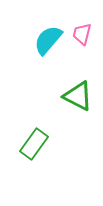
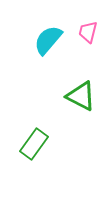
pink trapezoid: moved 6 px right, 2 px up
green triangle: moved 3 px right
